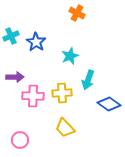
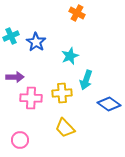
cyan arrow: moved 2 px left
pink cross: moved 2 px left, 2 px down
